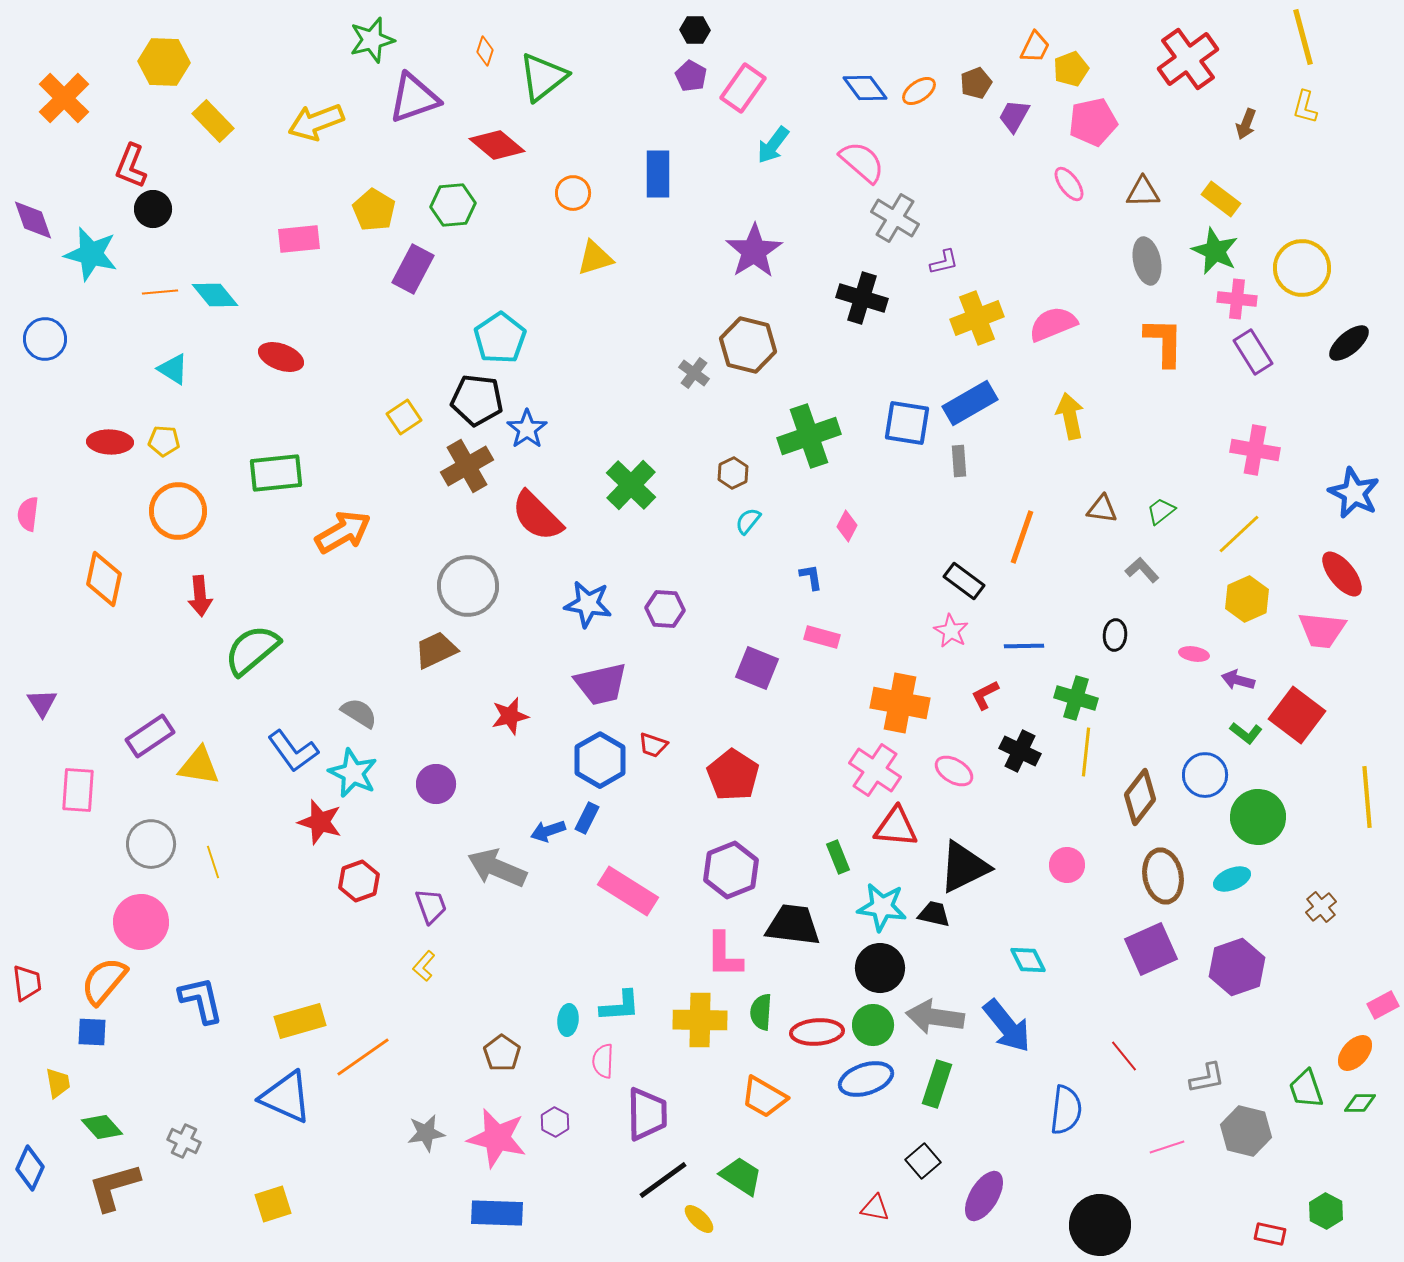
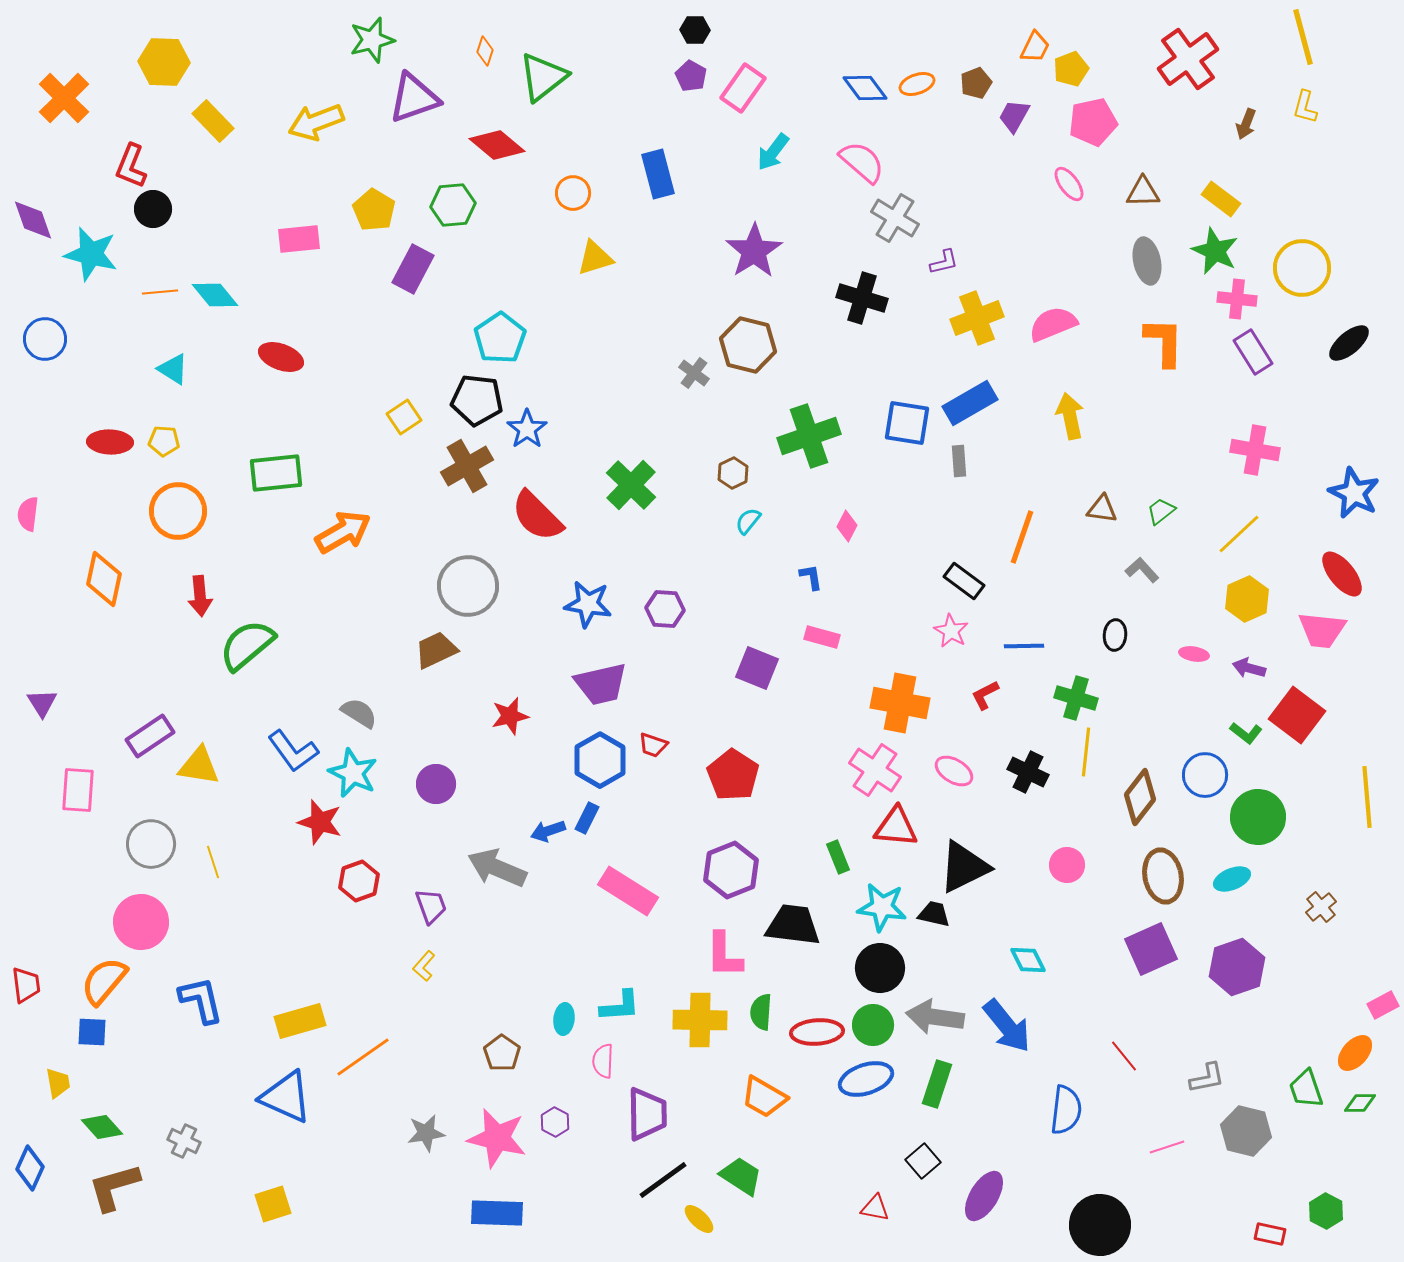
orange ellipse at (919, 91): moved 2 px left, 7 px up; rotated 16 degrees clockwise
cyan arrow at (773, 145): moved 7 px down
blue rectangle at (658, 174): rotated 15 degrees counterclockwise
green semicircle at (252, 650): moved 5 px left, 5 px up
purple arrow at (1238, 680): moved 11 px right, 12 px up
black cross at (1020, 751): moved 8 px right, 21 px down
red trapezoid at (27, 983): moved 1 px left, 2 px down
cyan ellipse at (568, 1020): moved 4 px left, 1 px up
